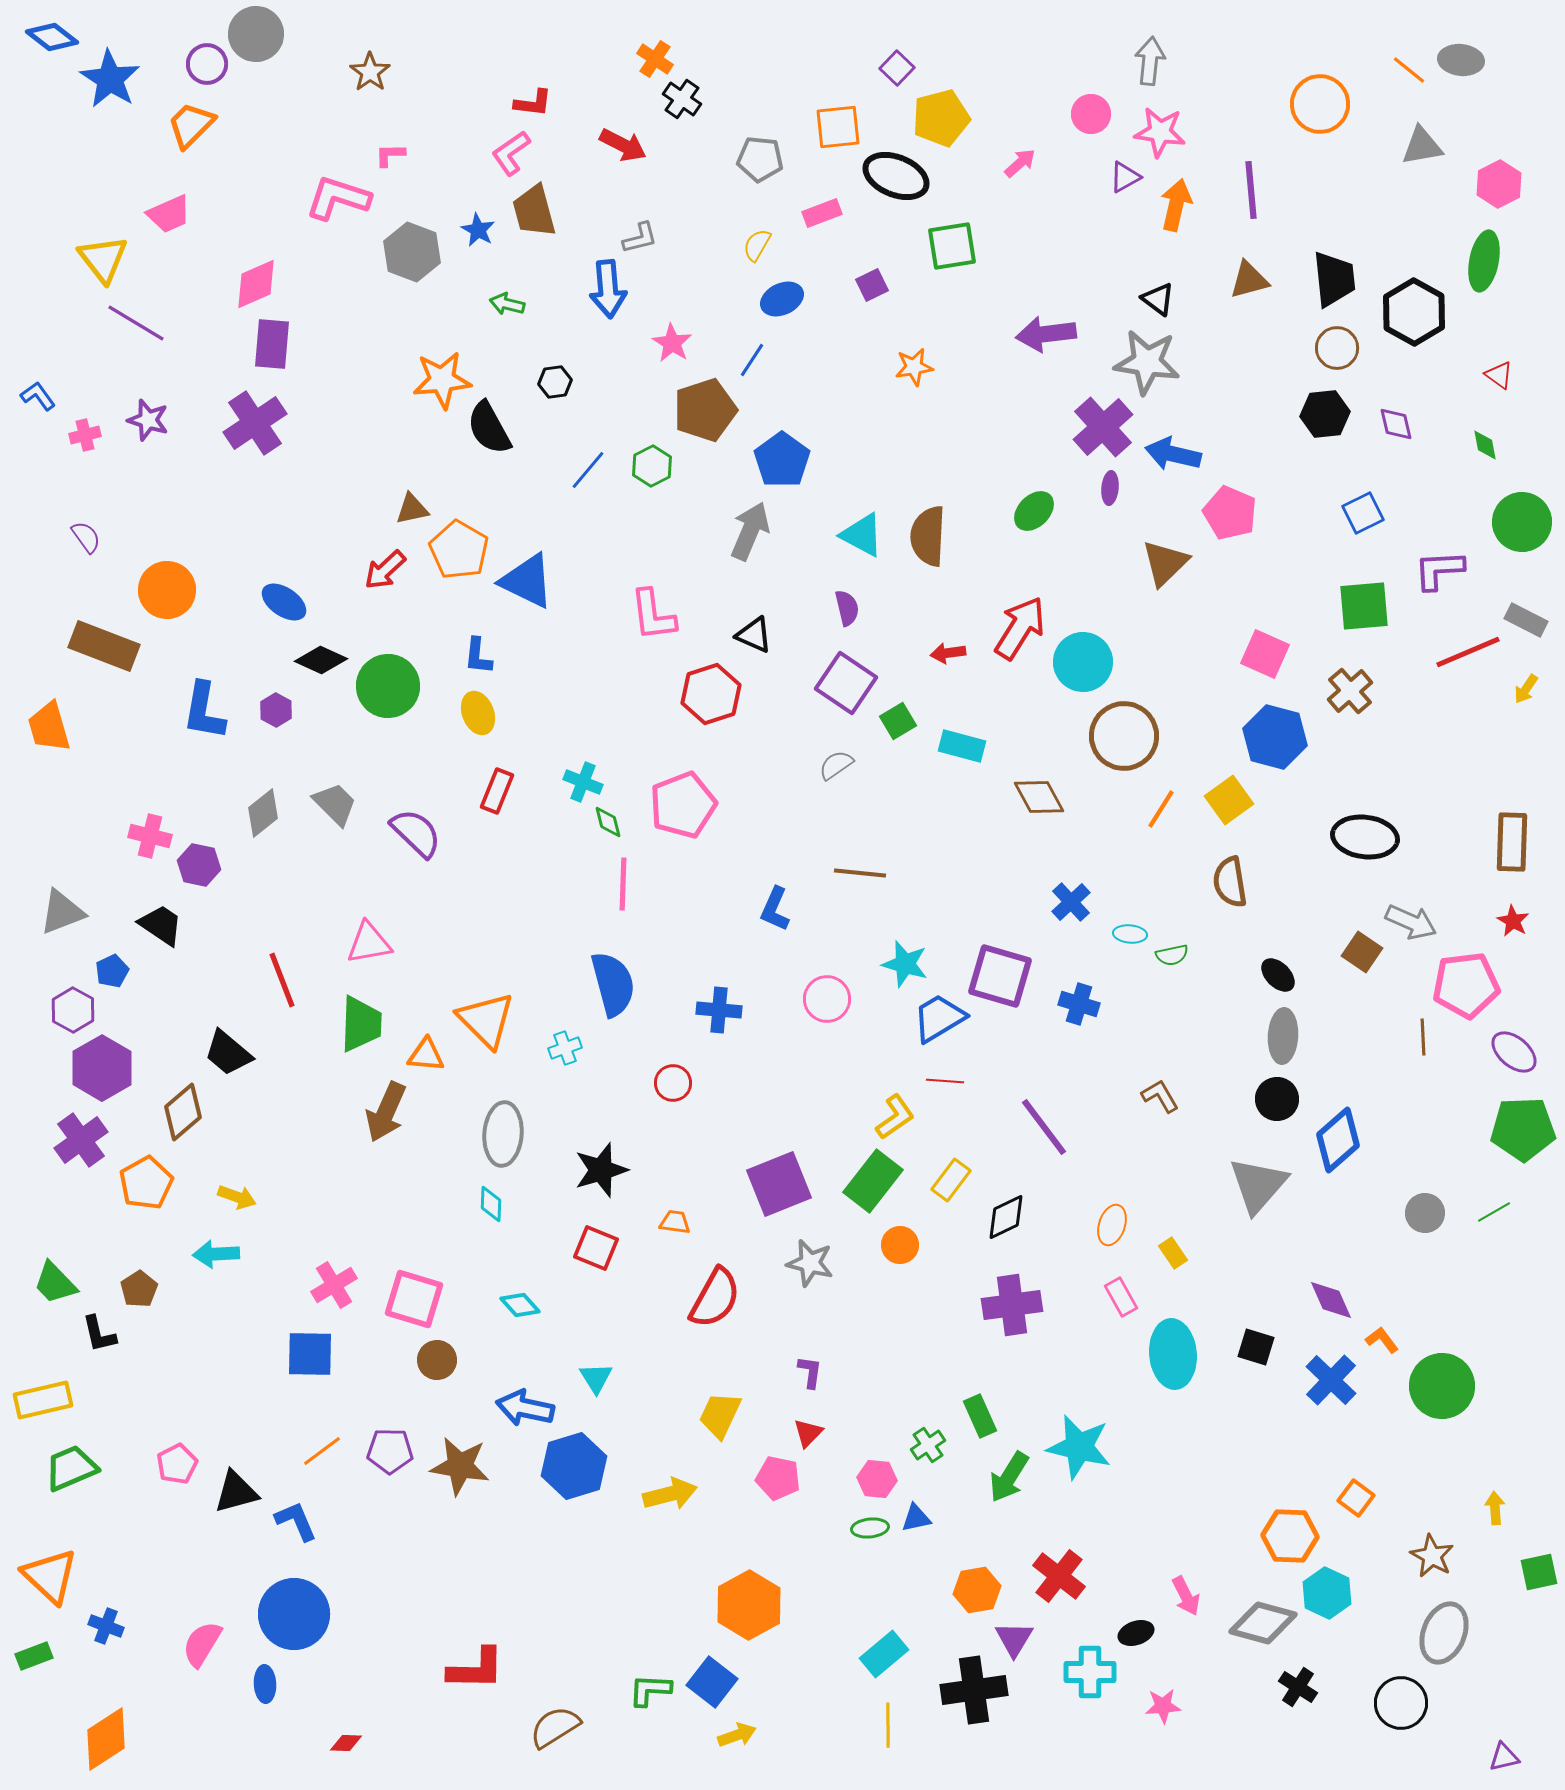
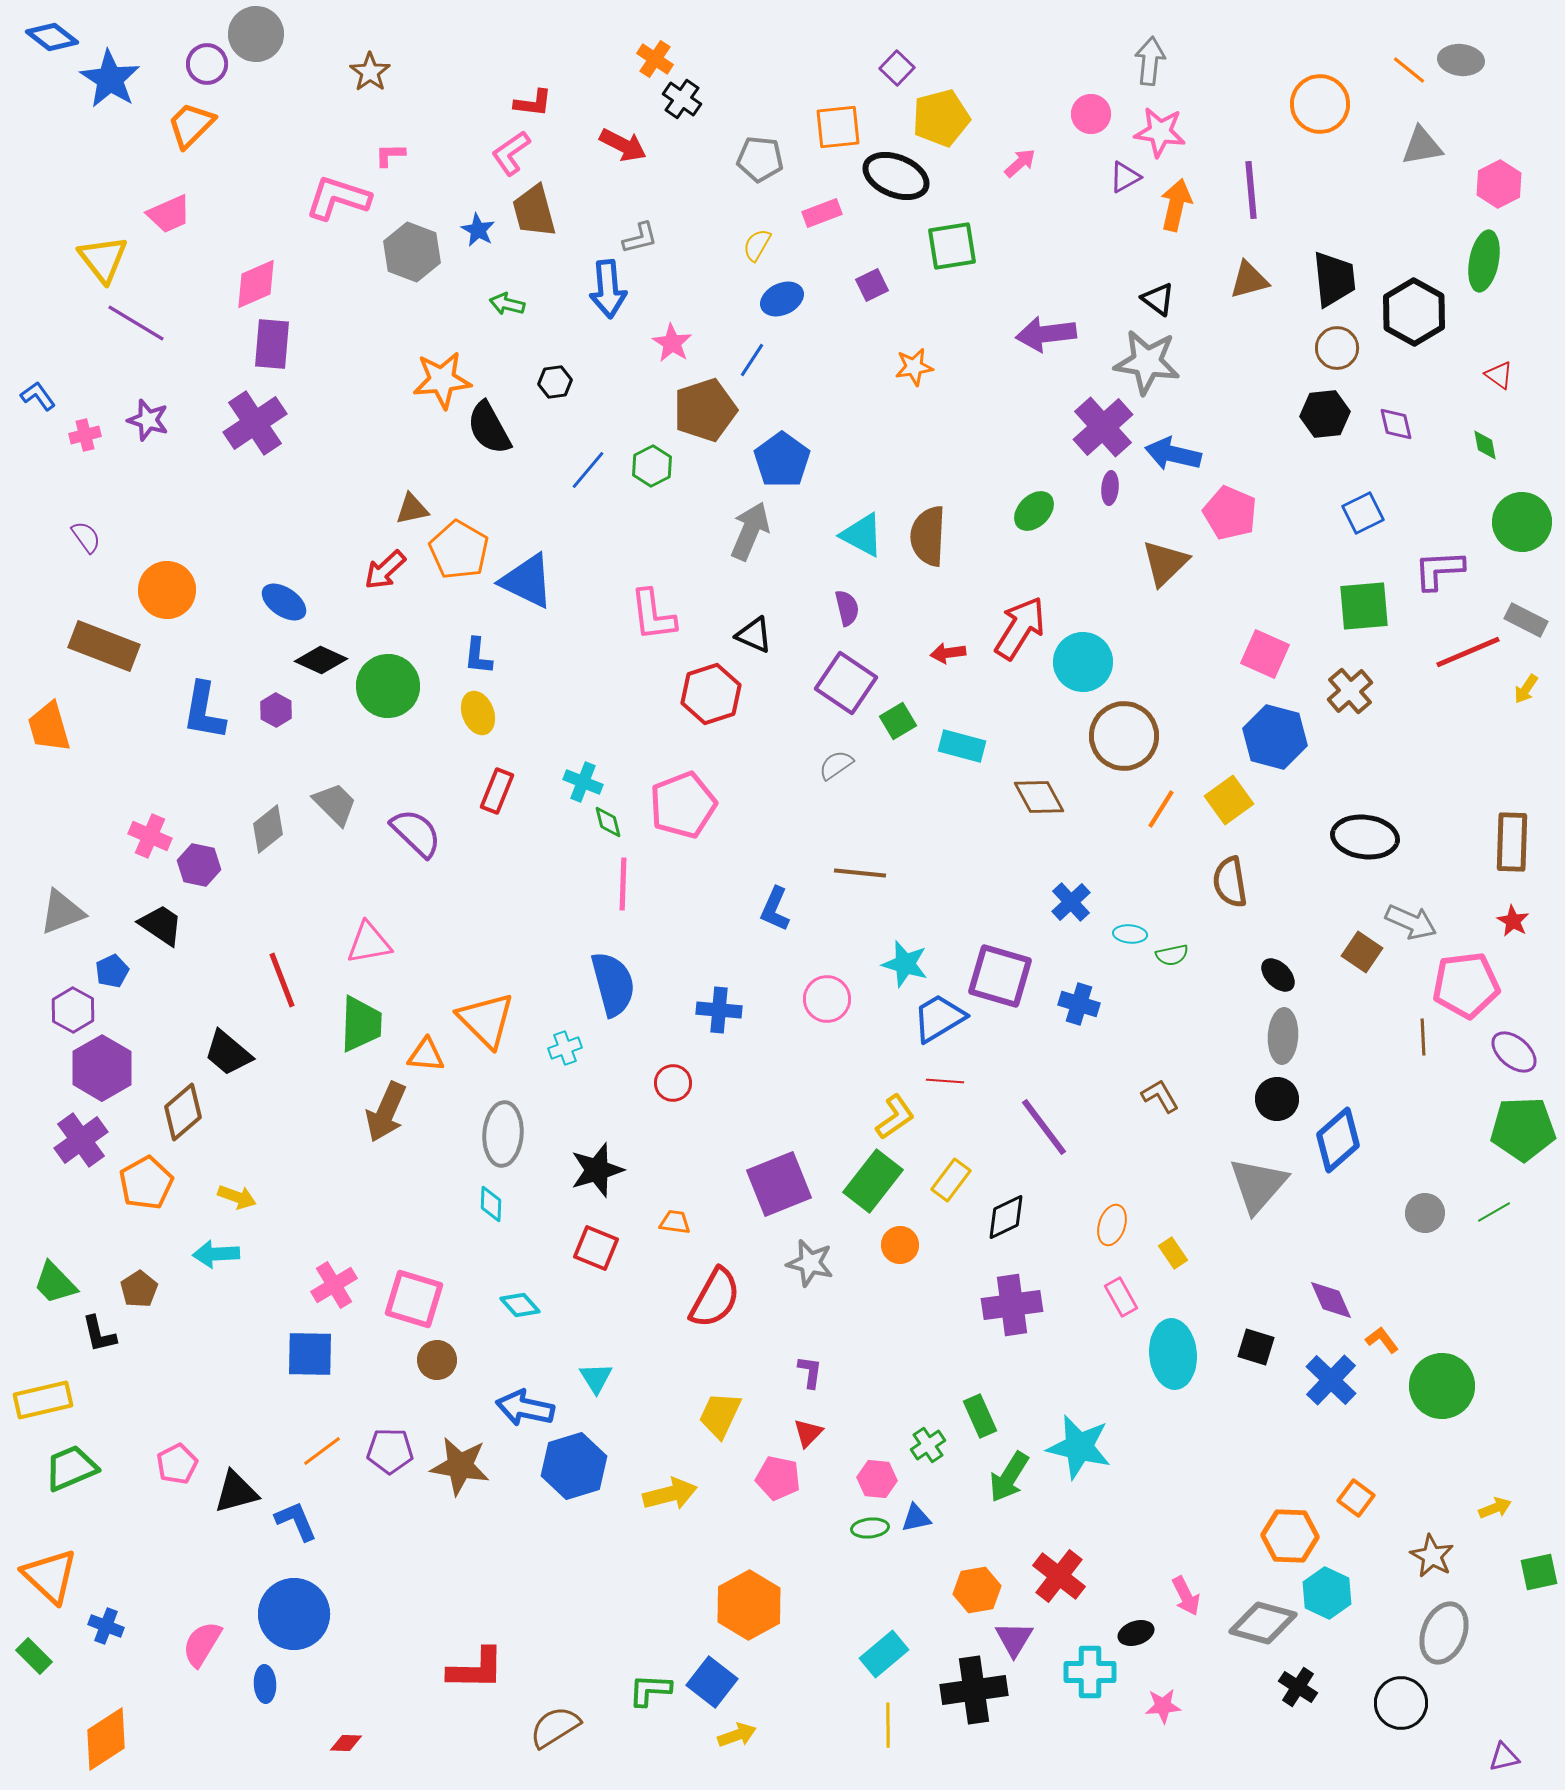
gray diamond at (263, 813): moved 5 px right, 16 px down
pink cross at (150, 836): rotated 9 degrees clockwise
black star at (601, 1170): moved 4 px left
yellow arrow at (1495, 1508): rotated 72 degrees clockwise
green rectangle at (34, 1656): rotated 66 degrees clockwise
